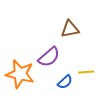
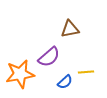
orange star: rotated 24 degrees counterclockwise
